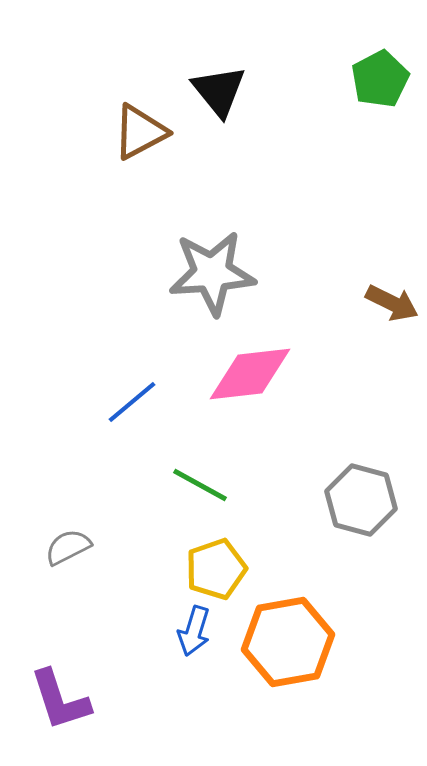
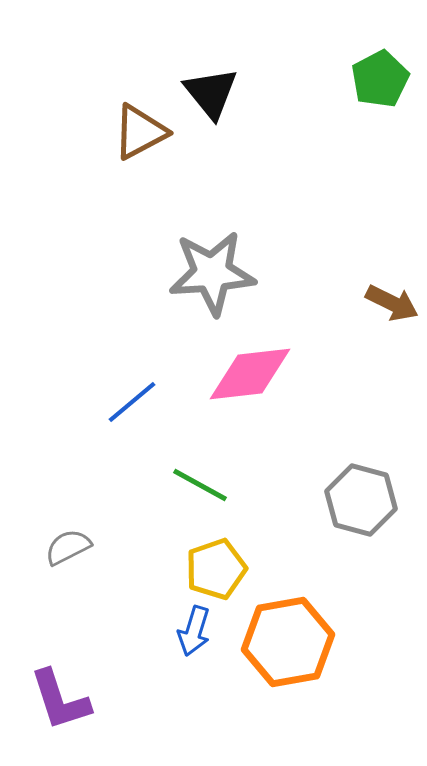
black triangle: moved 8 px left, 2 px down
